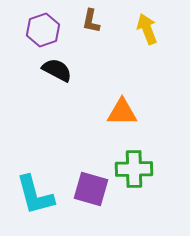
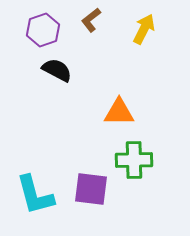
brown L-shape: moved 1 px up; rotated 40 degrees clockwise
yellow arrow: moved 3 px left; rotated 48 degrees clockwise
orange triangle: moved 3 px left
green cross: moved 9 px up
purple square: rotated 9 degrees counterclockwise
